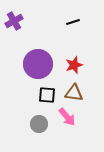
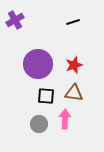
purple cross: moved 1 px right, 1 px up
black square: moved 1 px left, 1 px down
pink arrow: moved 2 px left, 2 px down; rotated 138 degrees counterclockwise
